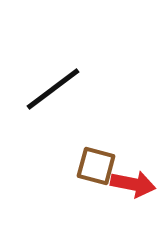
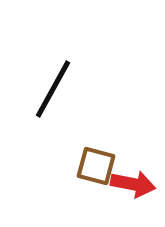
black line: rotated 24 degrees counterclockwise
